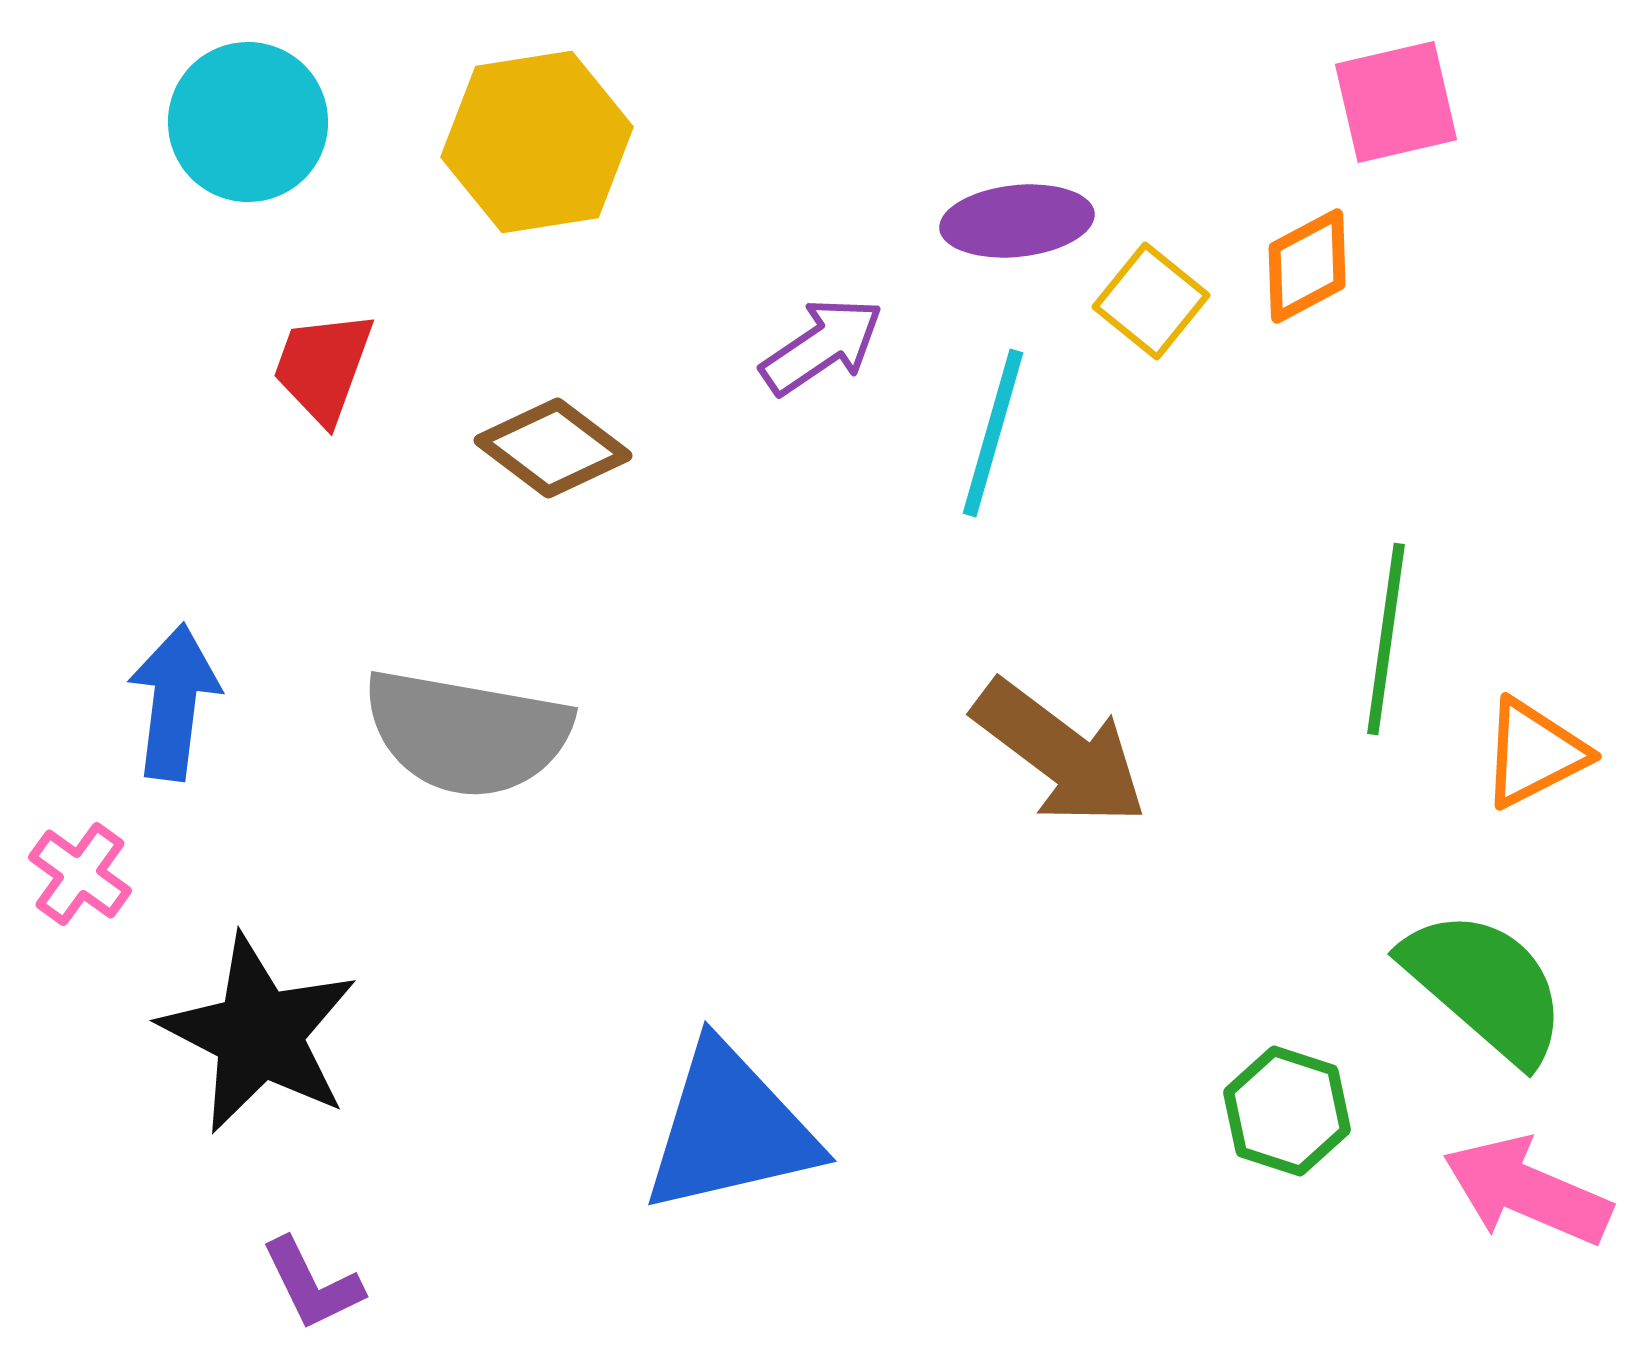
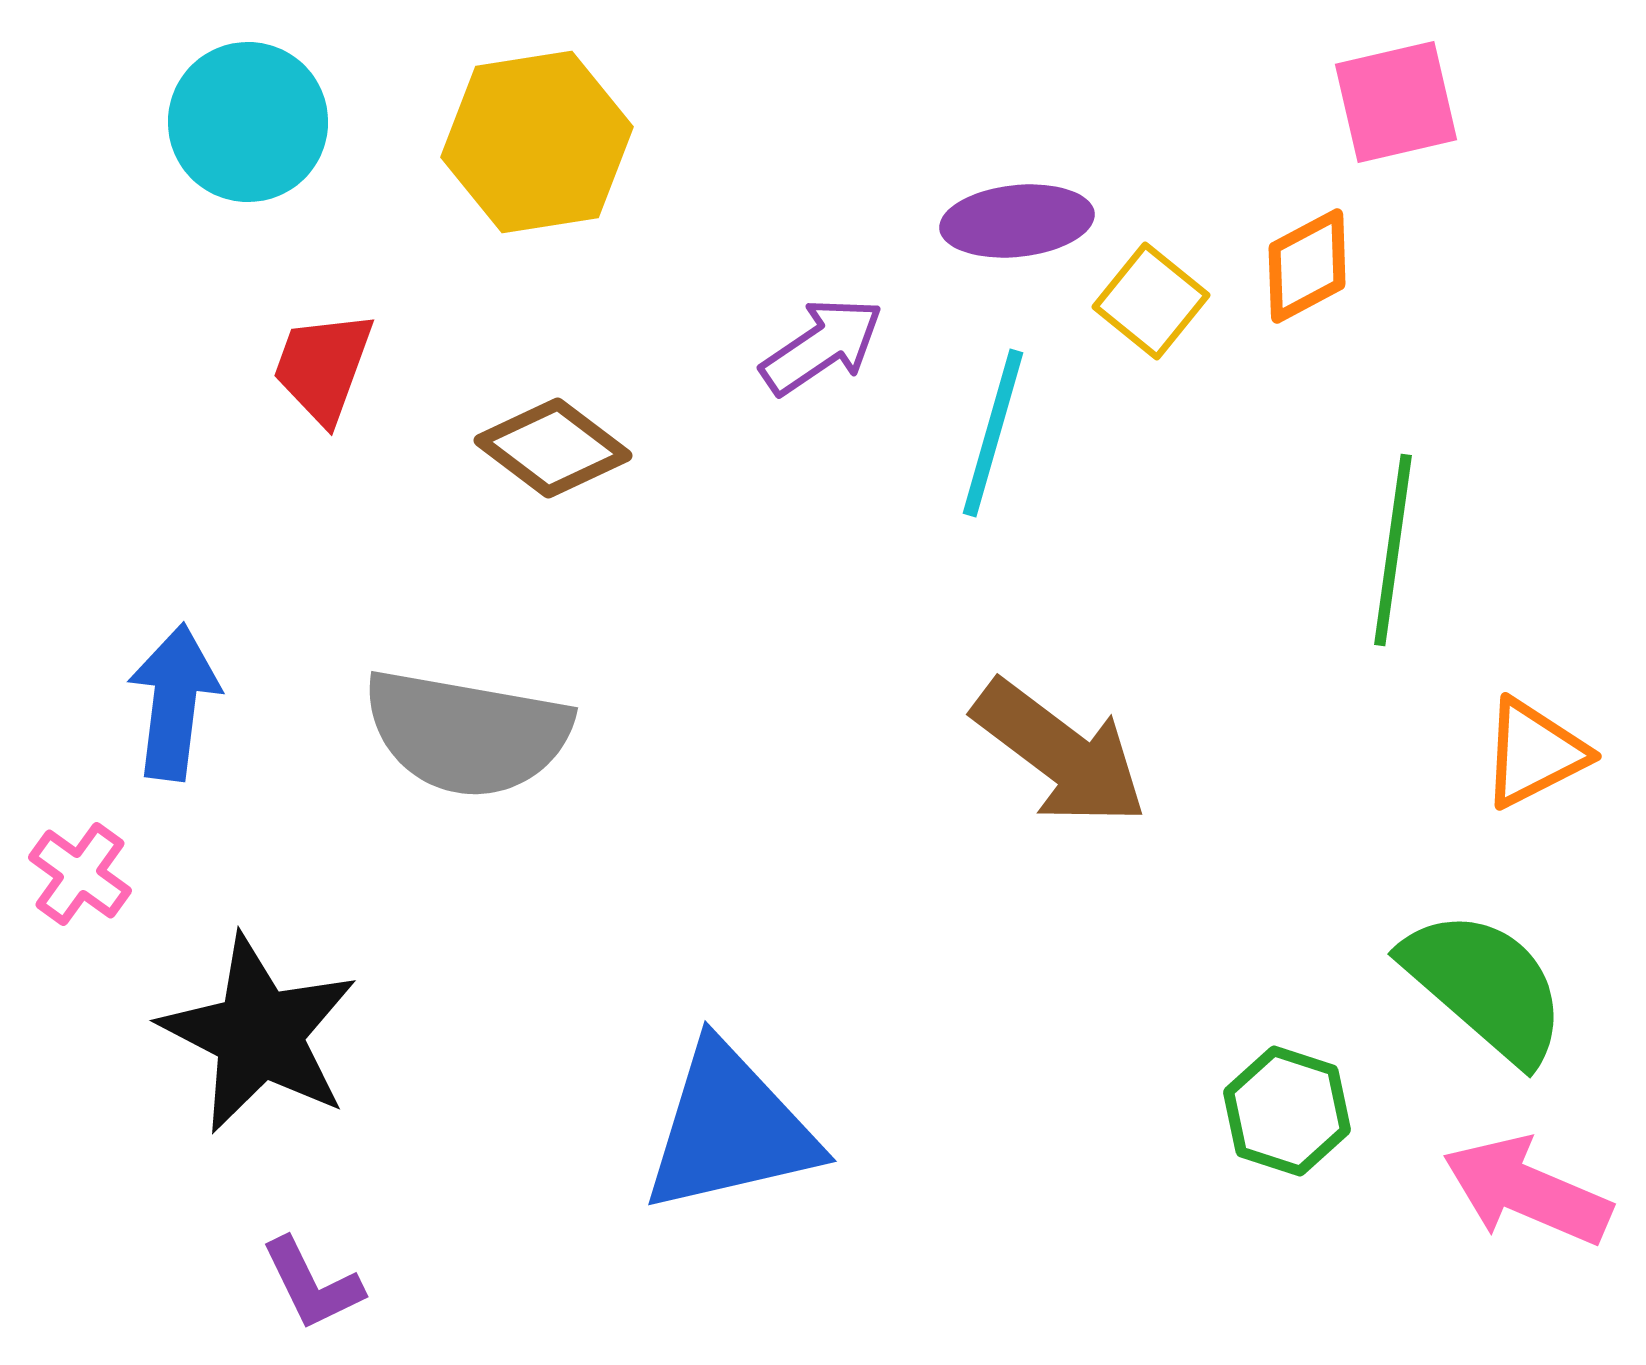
green line: moved 7 px right, 89 px up
